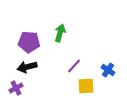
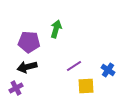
green arrow: moved 4 px left, 4 px up
purple line: rotated 14 degrees clockwise
